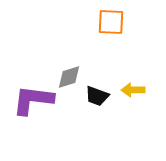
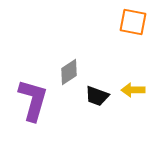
orange square: moved 22 px right; rotated 8 degrees clockwise
gray diamond: moved 5 px up; rotated 16 degrees counterclockwise
purple L-shape: rotated 99 degrees clockwise
